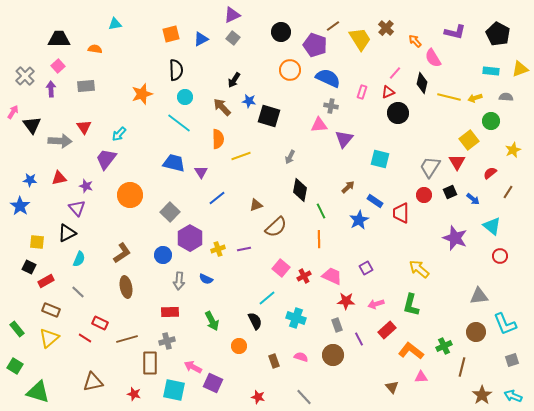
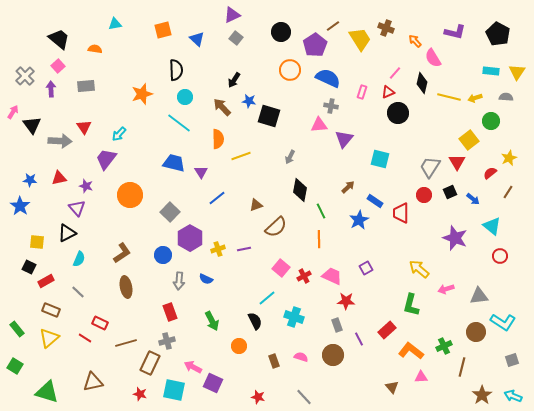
brown cross at (386, 28): rotated 21 degrees counterclockwise
orange square at (171, 34): moved 8 px left, 4 px up
gray square at (233, 38): moved 3 px right
black trapezoid at (59, 39): rotated 40 degrees clockwise
blue triangle at (201, 39): moved 4 px left; rotated 49 degrees counterclockwise
purple pentagon at (315, 45): rotated 20 degrees clockwise
yellow triangle at (520, 69): moved 3 px left, 3 px down; rotated 36 degrees counterclockwise
yellow star at (513, 150): moved 4 px left, 8 px down
pink arrow at (376, 304): moved 70 px right, 15 px up
red rectangle at (170, 312): rotated 72 degrees clockwise
cyan cross at (296, 318): moved 2 px left, 1 px up
cyan L-shape at (505, 324): moved 2 px left, 2 px up; rotated 35 degrees counterclockwise
brown line at (127, 339): moved 1 px left, 4 px down
brown rectangle at (150, 363): rotated 25 degrees clockwise
green triangle at (38, 392): moved 9 px right
red star at (134, 394): moved 6 px right
